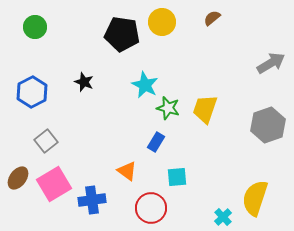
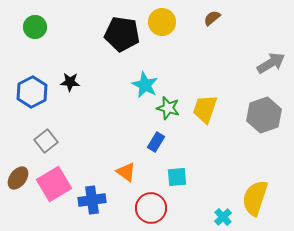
black star: moved 14 px left; rotated 18 degrees counterclockwise
gray hexagon: moved 4 px left, 10 px up
orange triangle: moved 1 px left, 1 px down
